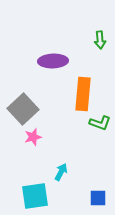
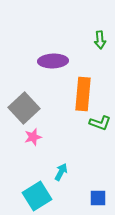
gray square: moved 1 px right, 1 px up
cyan square: moved 2 px right; rotated 24 degrees counterclockwise
